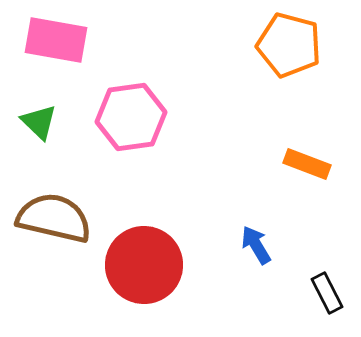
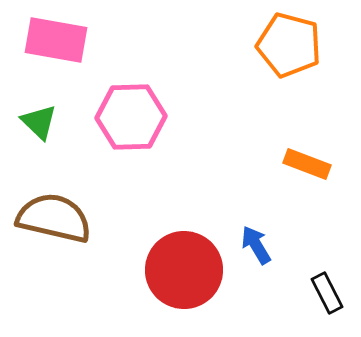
pink hexagon: rotated 6 degrees clockwise
red circle: moved 40 px right, 5 px down
